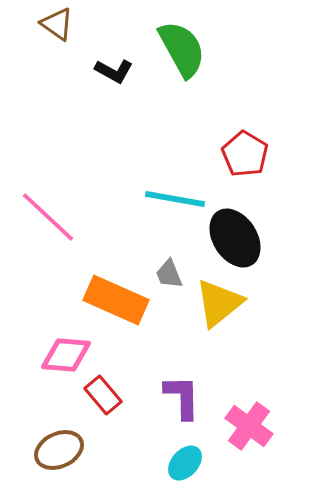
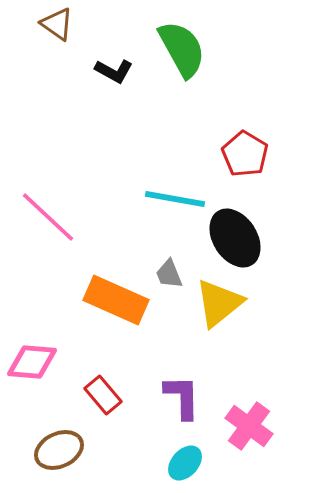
pink diamond: moved 34 px left, 7 px down
